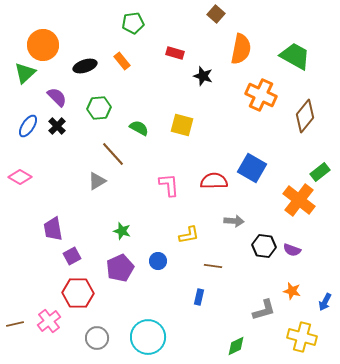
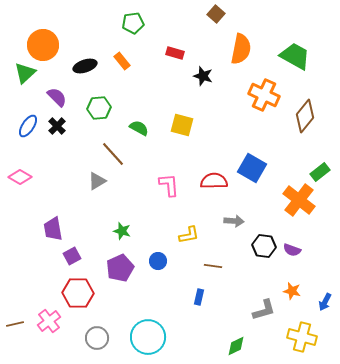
orange cross at (261, 95): moved 3 px right
